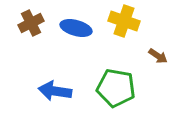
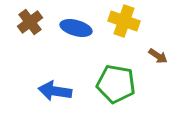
brown cross: moved 1 px left, 1 px up; rotated 10 degrees counterclockwise
green pentagon: moved 4 px up
